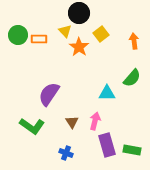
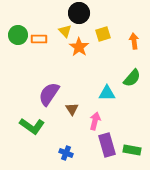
yellow square: moved 2 px right; rotated 21 degrees clockwise
brown triangle: moved 13 px up
